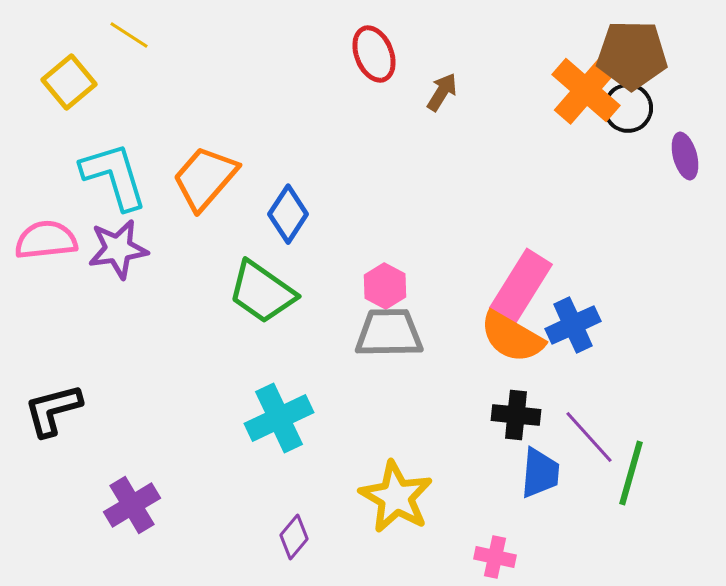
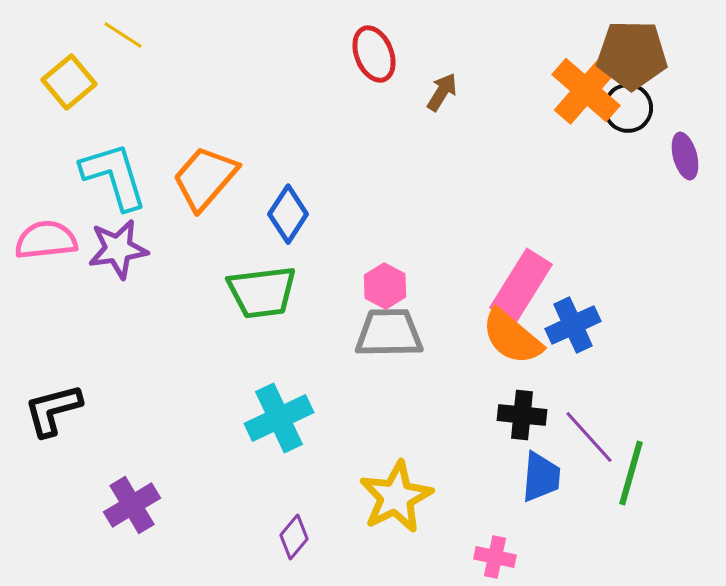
yellow line: moved 6 px left
green trapezoid: rotated 42 degrees counterclockwise
orange semicircle: rotated 10 degrees clockwise
black cross: moved 6 px right
blue trapezoid: moved 1 px right, 4 px down
yellow star: rotated 16 degrees clockwise
